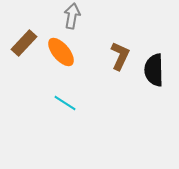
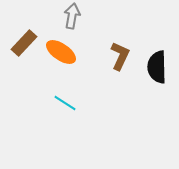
orange ellipse: rotated 16 degrees counterclockwise
black semicircle: moved 3 px right, 3 px up
